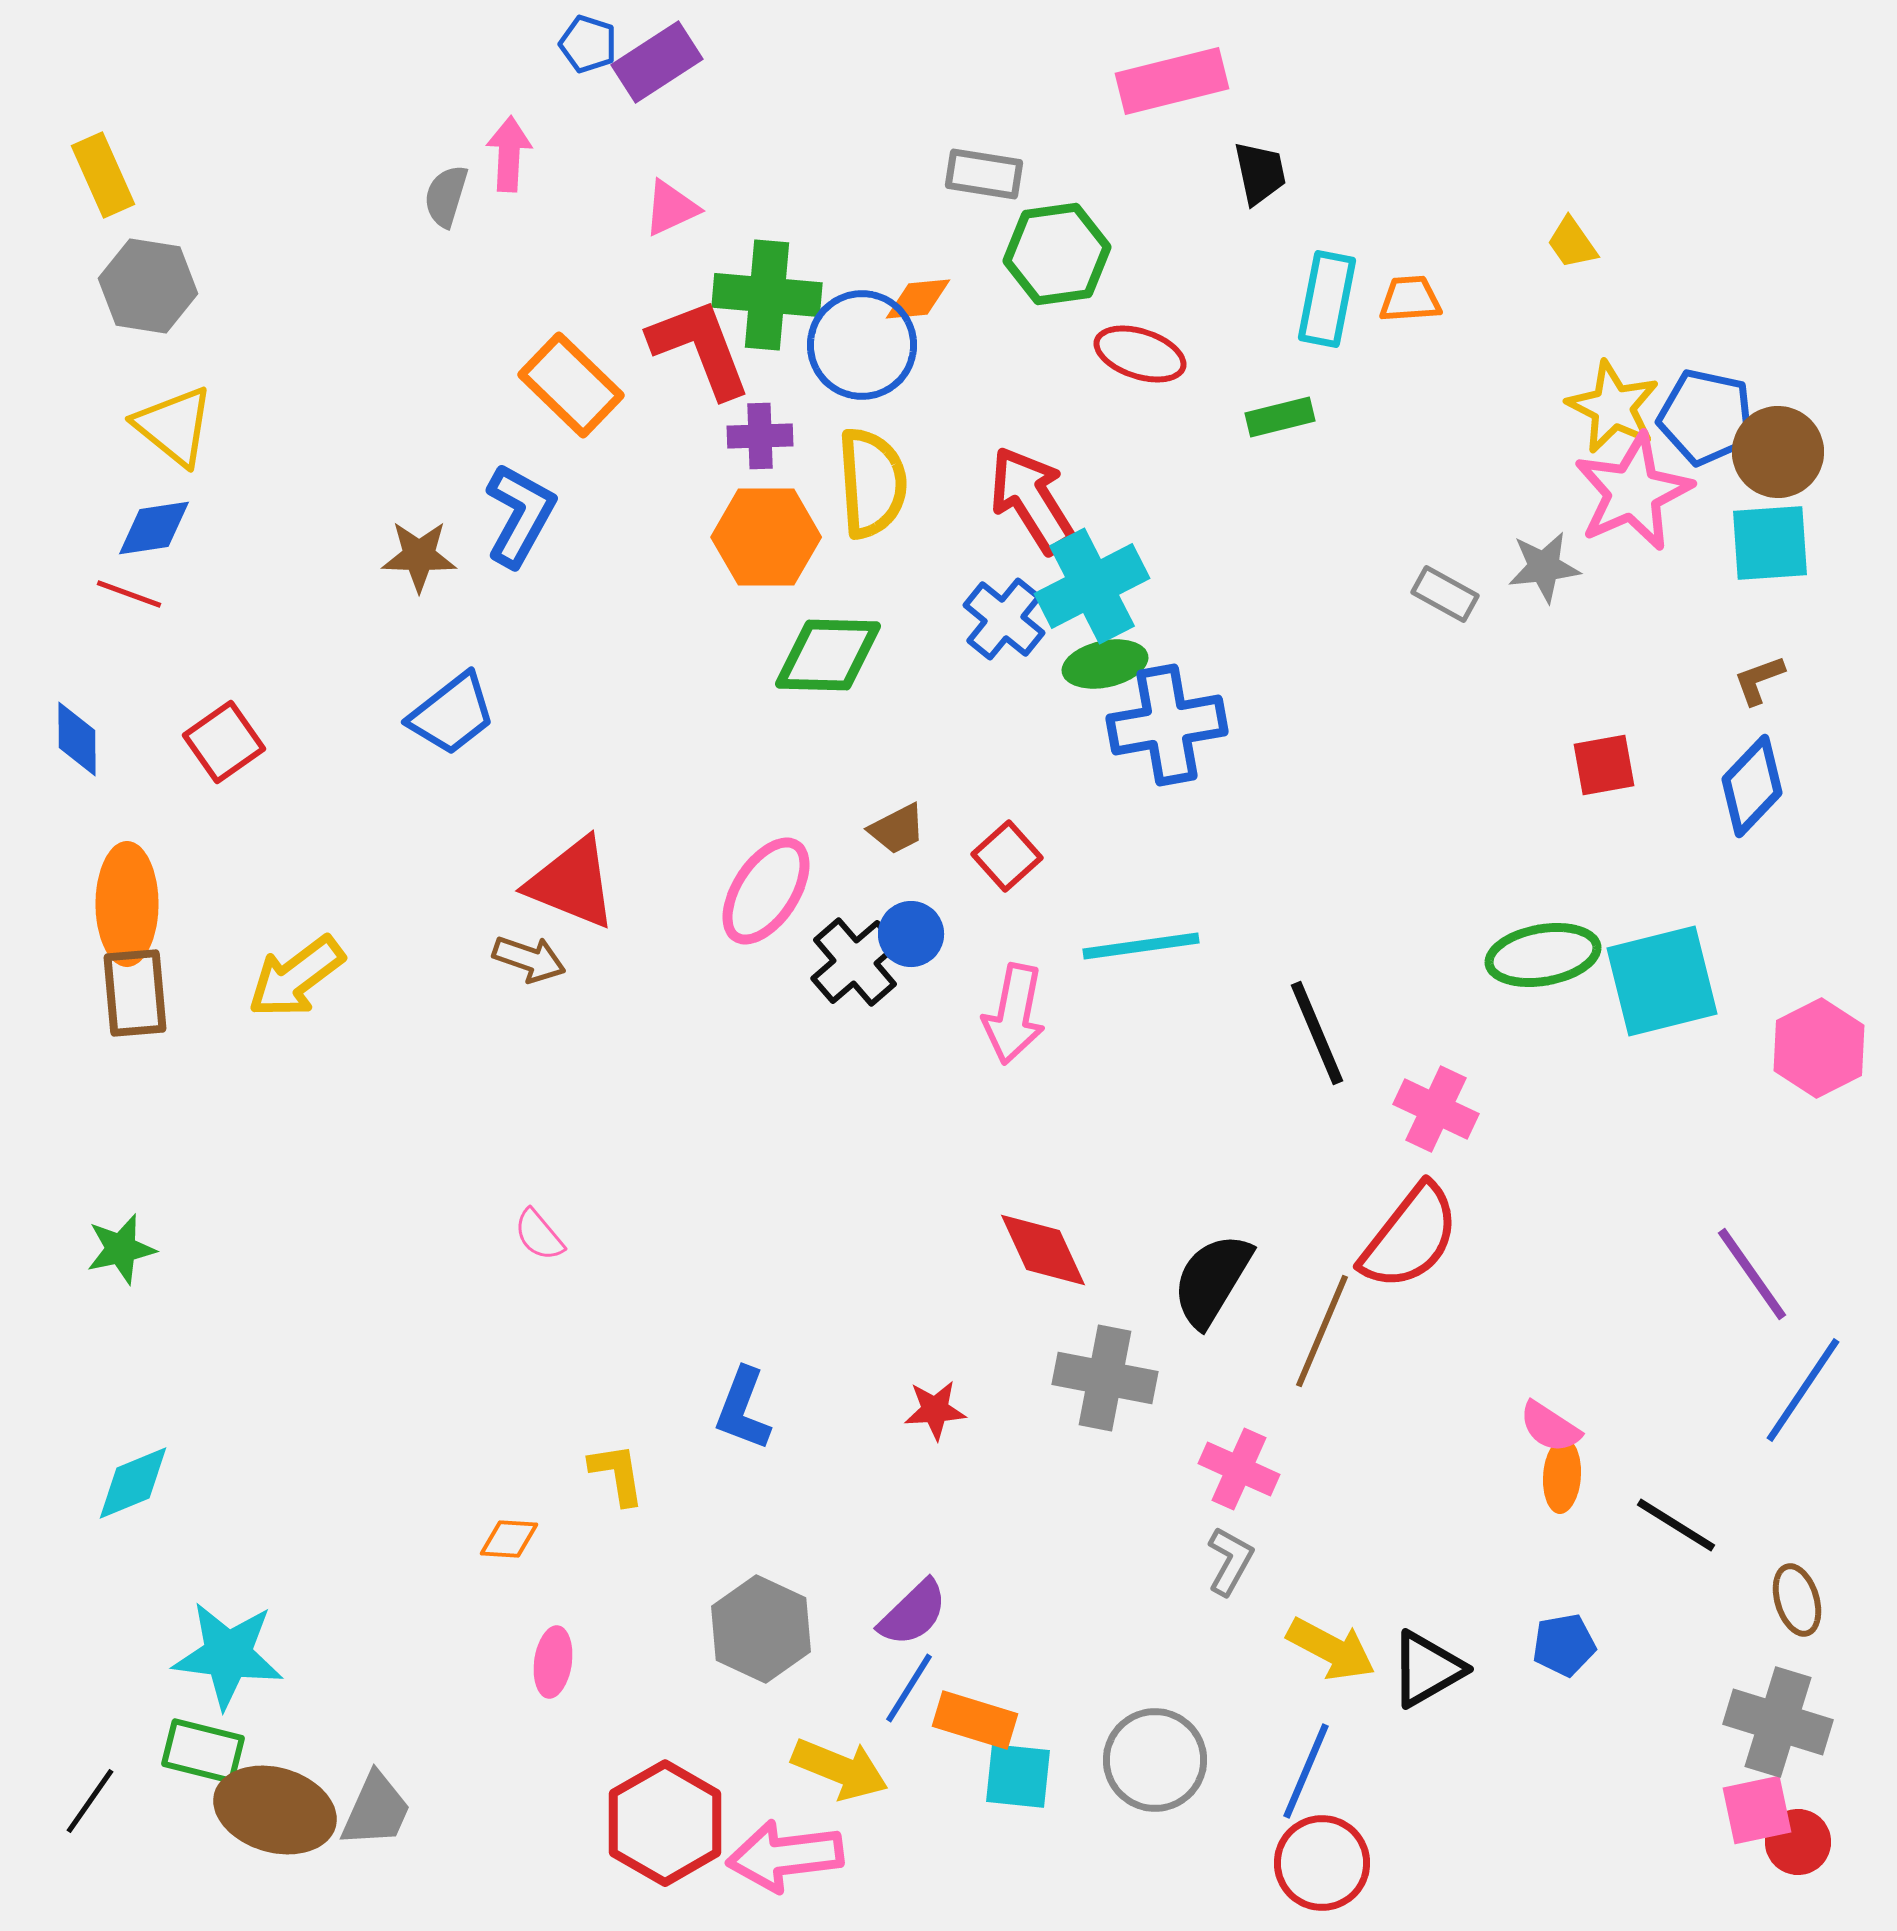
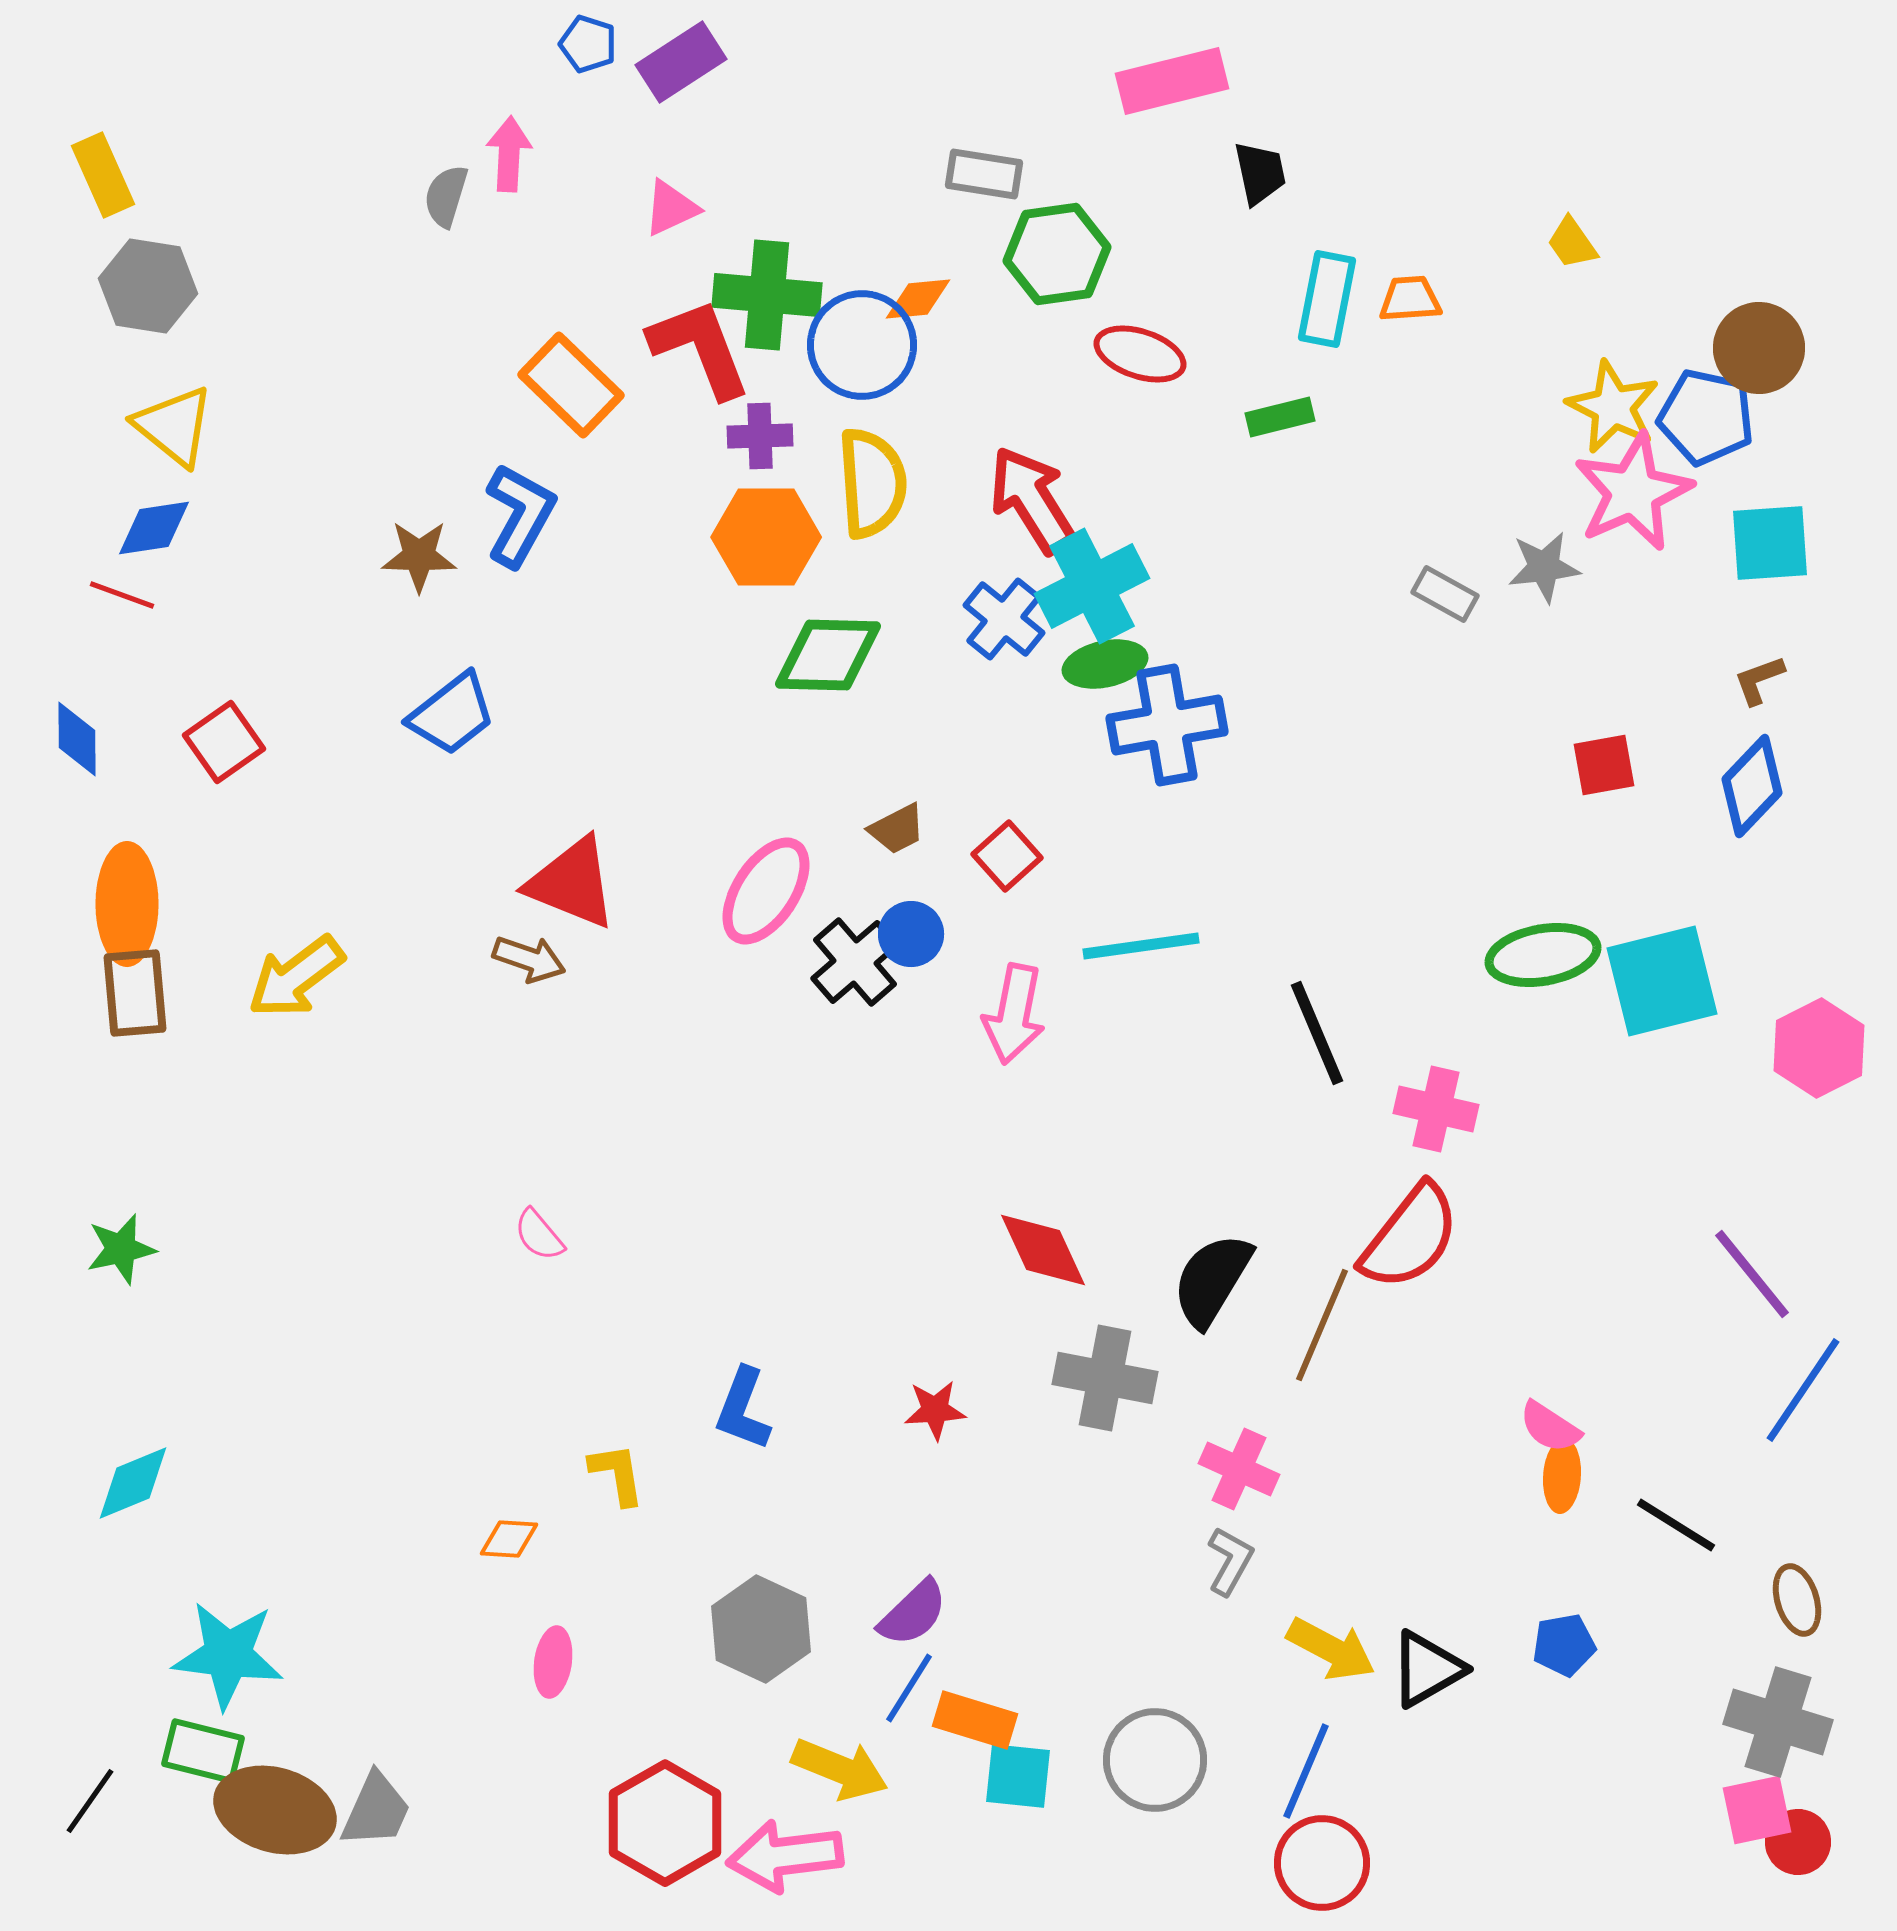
purple rectangle at (657, 62): moved 24 px right
brown circle at (1778, 452): moved 19 px left, 104 px up
red line at (129, 594): moved 7 px left, 1 px down
pink cross at (1436, 1109): rotated 12 degrees counterclockwise
purple line at (1752, 1274): rotated 4 degrees counterclockwise
brown line at (1322, 1331): moved 6 px up
